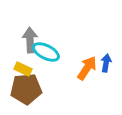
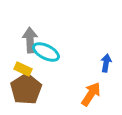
orange arrow: moved 4 px right, 26 px down
brown pentagon: rotated 28 degrees counterclockwise
